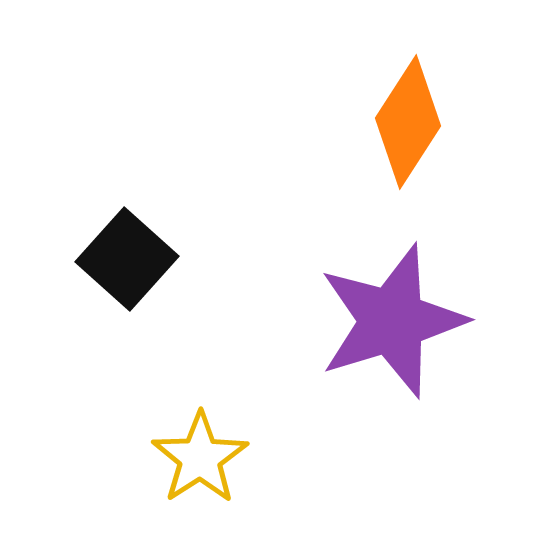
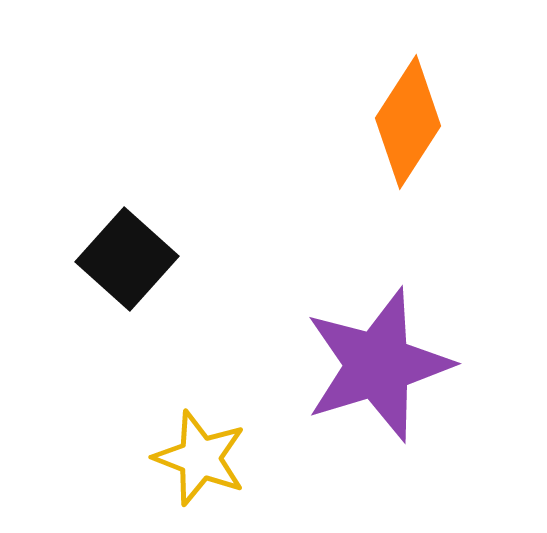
purple star: moved 14 px left, 44 px down
yellow star: rotated 18 degrees counterclockwise
